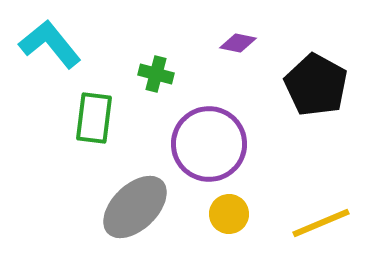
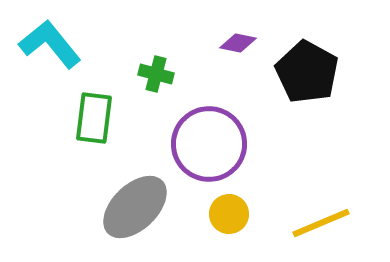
black pentagon: moved 9 px left, 13 px up
